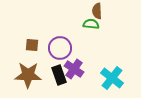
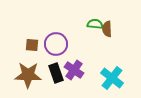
brown semicircle: moved 10 px right, 18 px down
green semicircle: moved 4 px right
purple circle: moved 4 px left, 4 px up
purple cross: moved 1 px down
black rectangle: moved 3 px left, 2 px up
